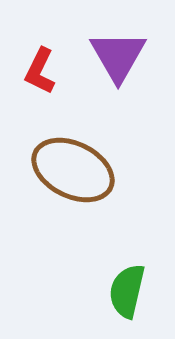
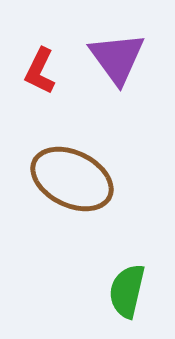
purple triangle: moved 1 px left, 2 px down; rotated 6 degrees counterclockwise
brown ellipse: moved 1 px left, 9 px down
